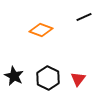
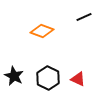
orange diamond: moved 1 px right, 1 px down
red triangle: rotated 42 degrees counterclockwise
